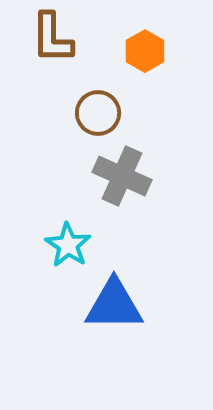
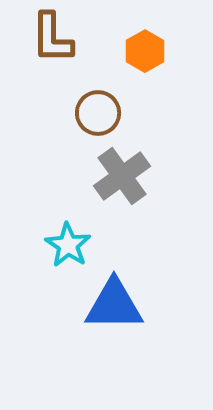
gray cross: rotated 30 degrees clockwise
